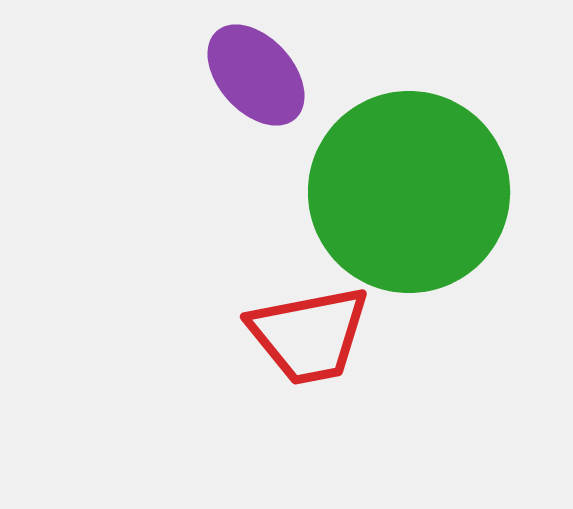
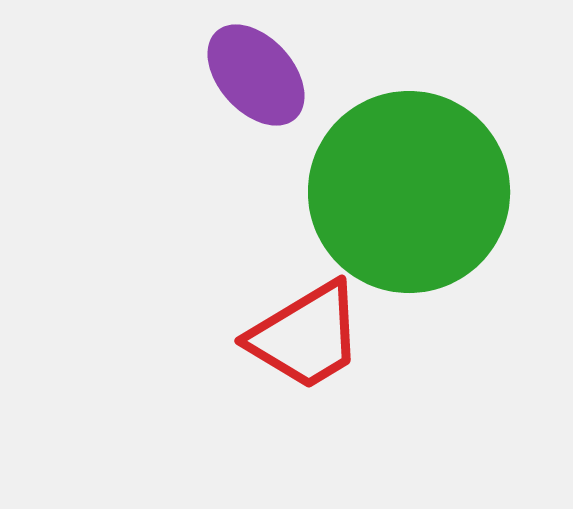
red trapezoid: moved 3 px left, 1 px down; rotated 20 degrees counterclockwise
